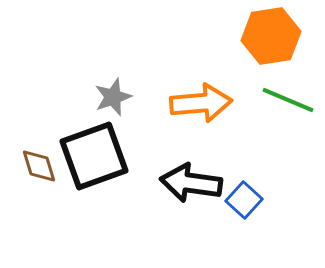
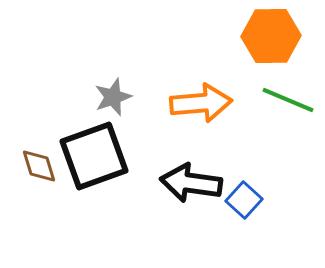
orange hexagon: rotated 8 degrees clockwise
